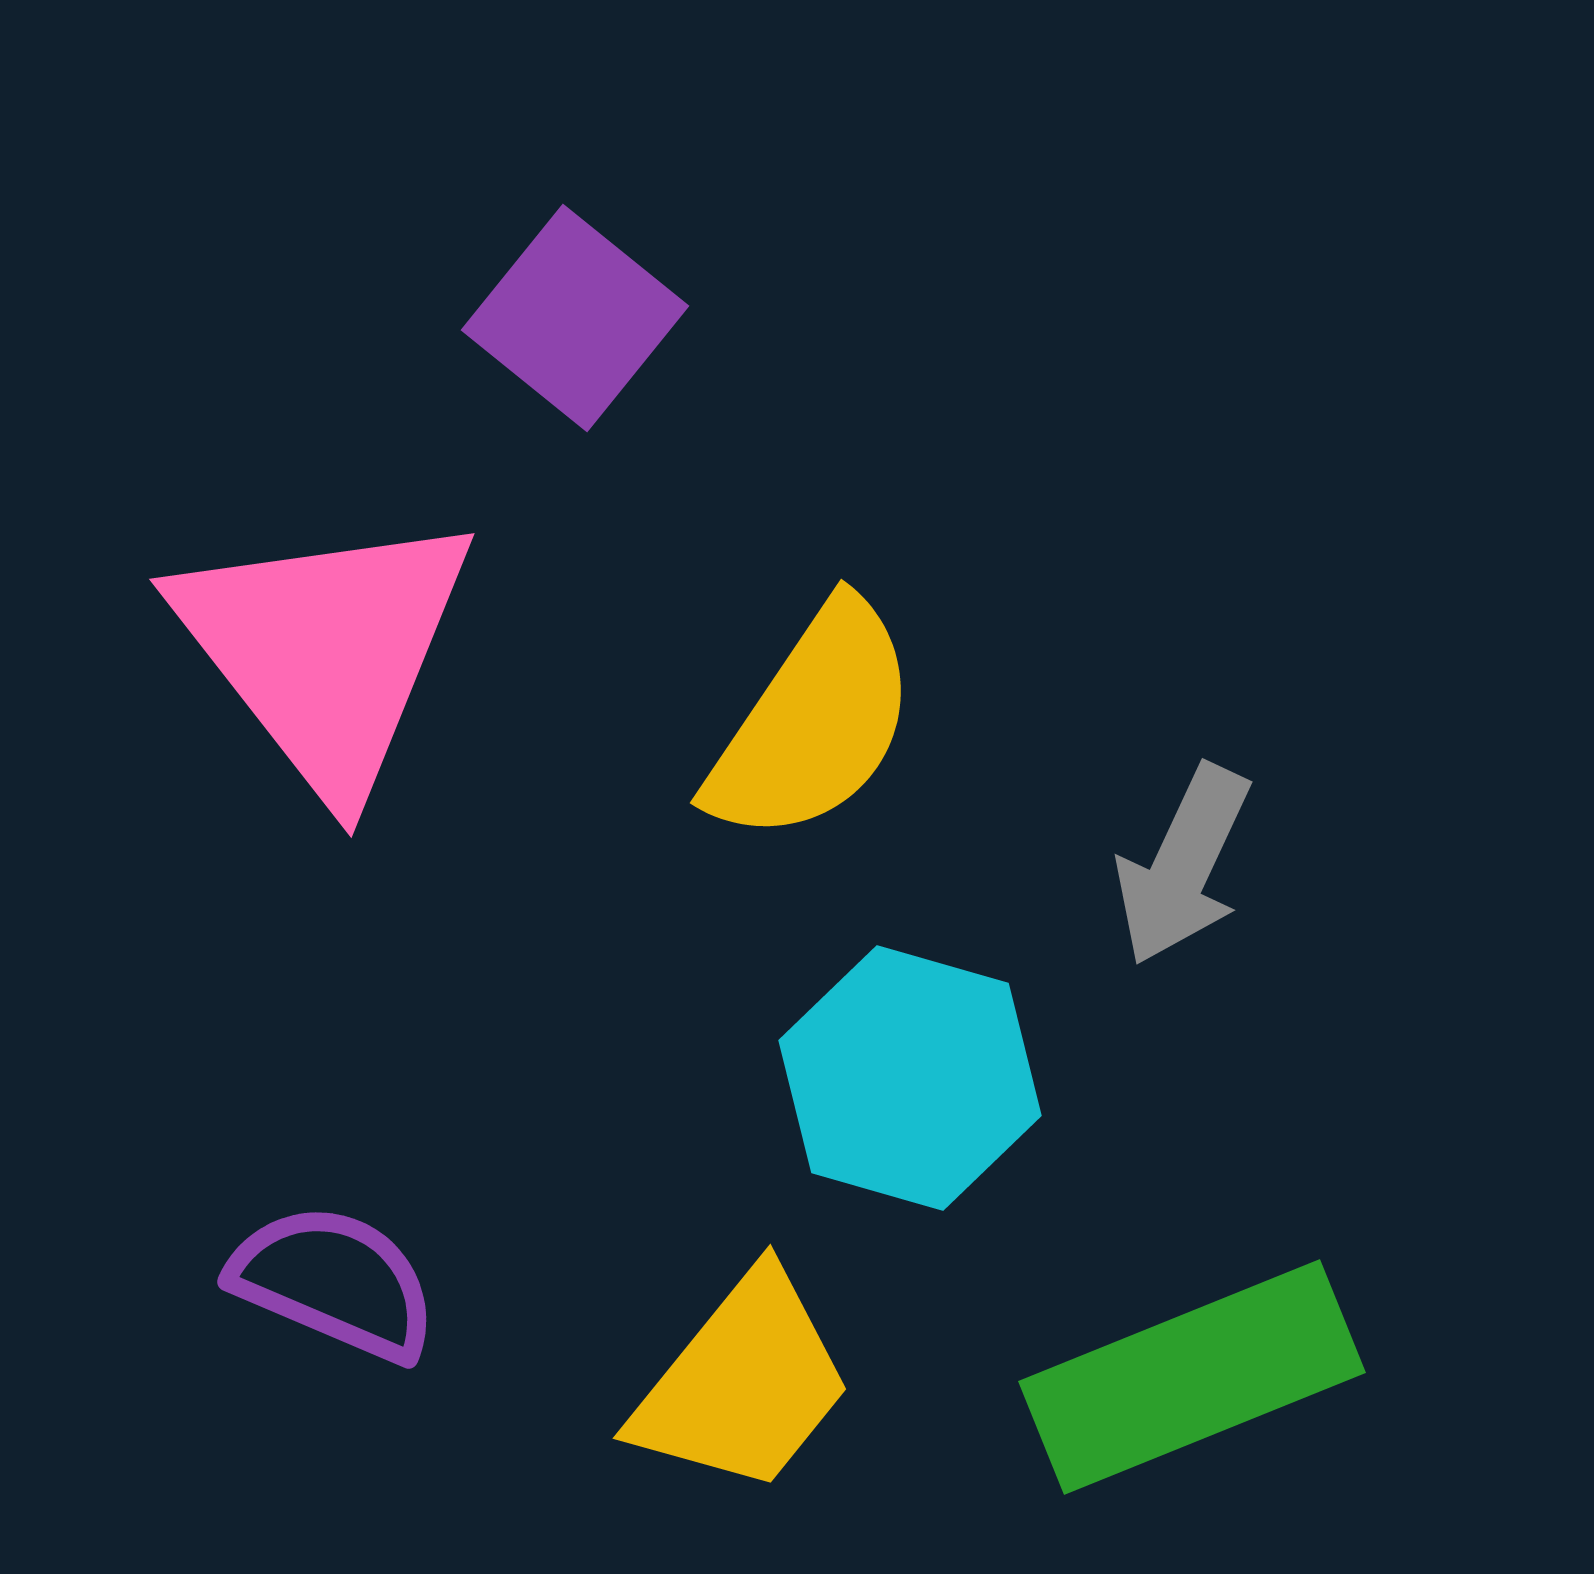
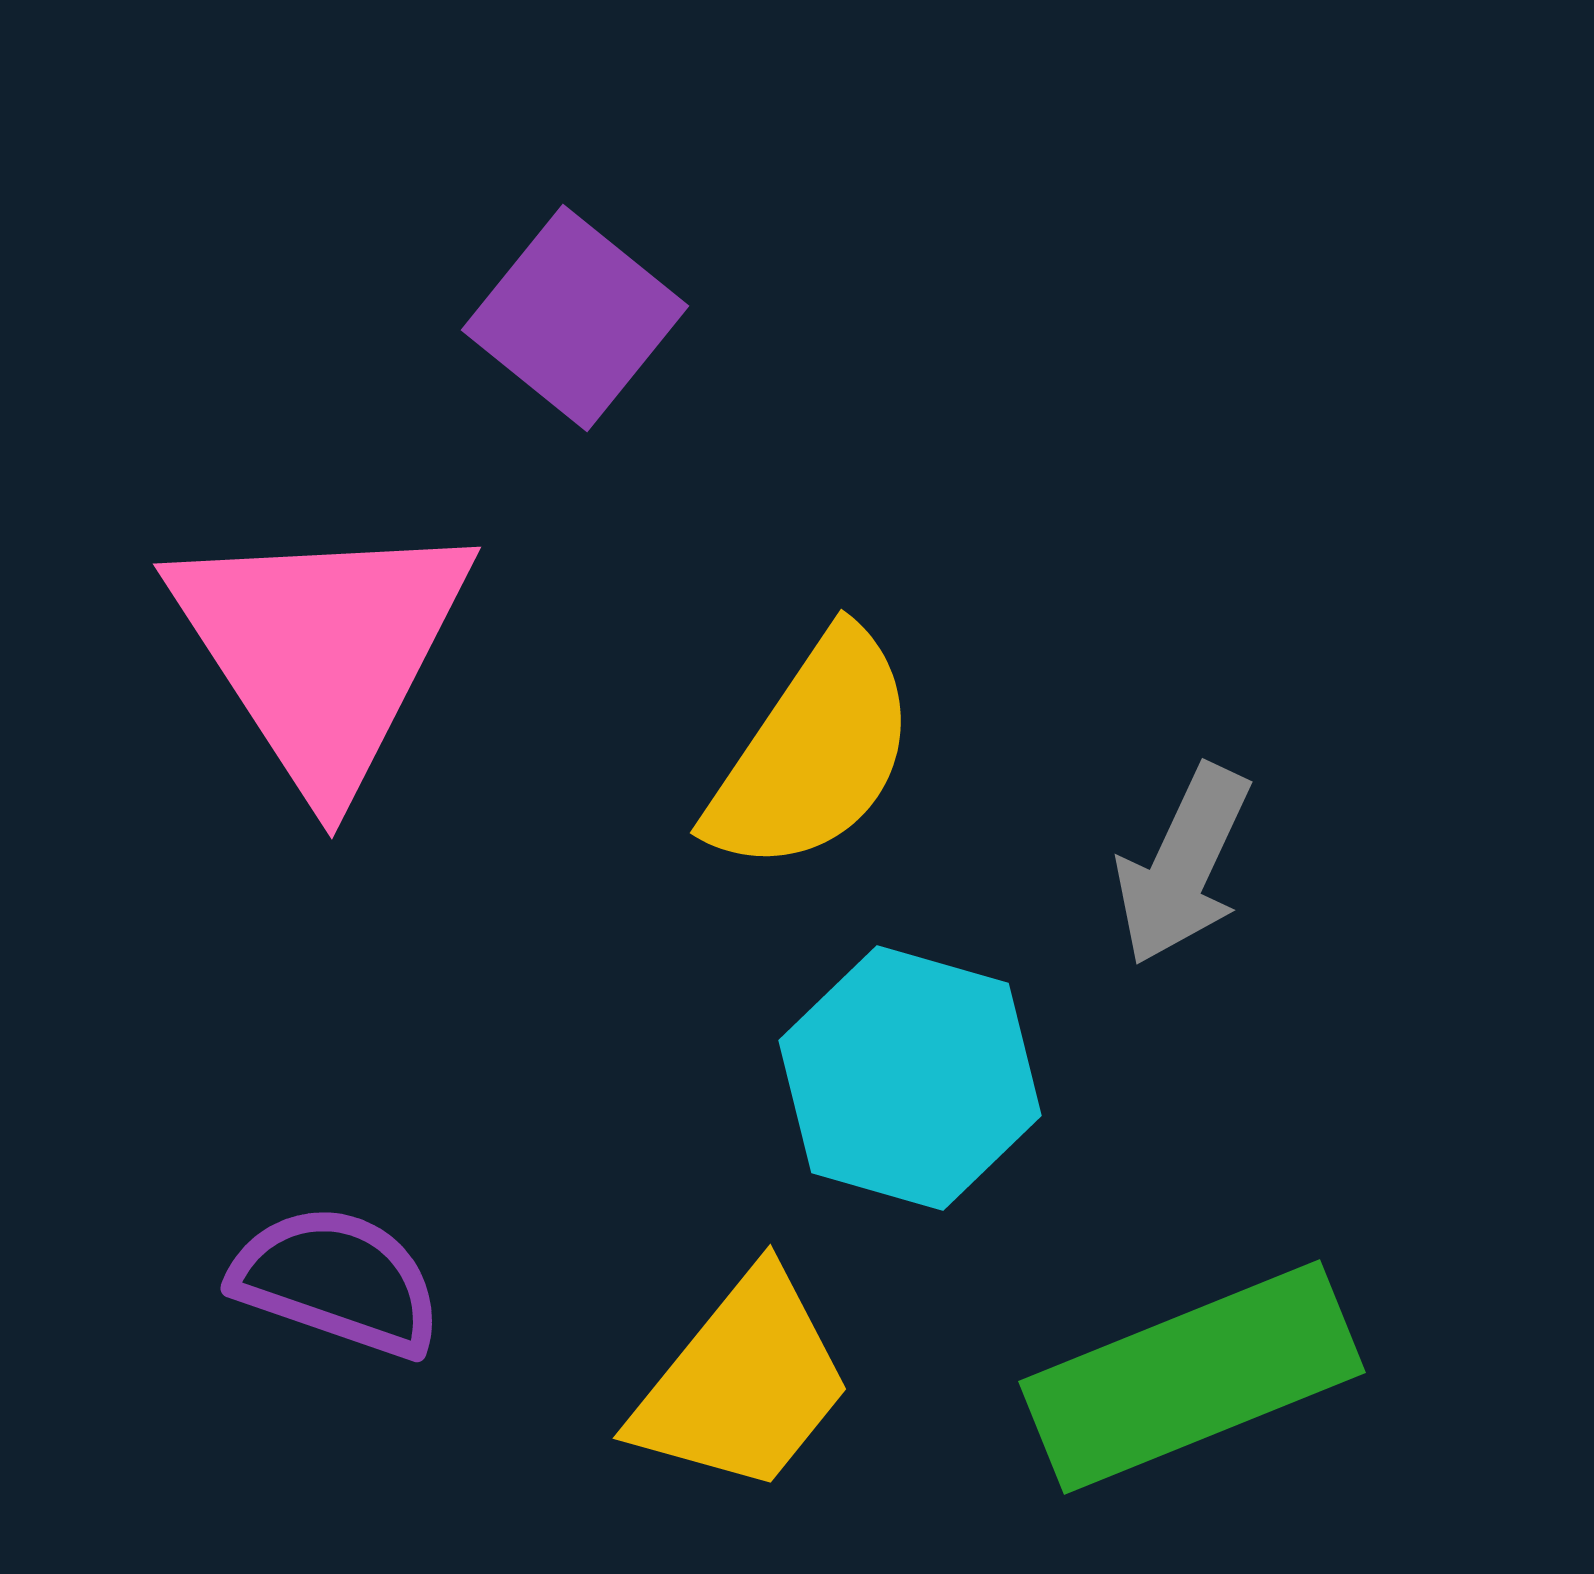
pink triangle: moved 3 px left; rotated 5 degrees clockwise
yellow semicircle: moved 30 px down
purple semicircle: moved 3 px right, 1 px up; rotated 4 degrees counterclockwise
